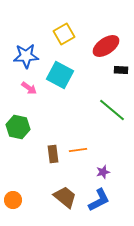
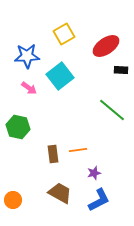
blue star: moved 1 px right
cyan square: moved 1 px down; rotated 24 degrees clockwise
purple star: moved 9 px left, 1 px down
brown trapezoid: moved 5 px left, 4 px up; rotated 10 degrees counterclockwise
